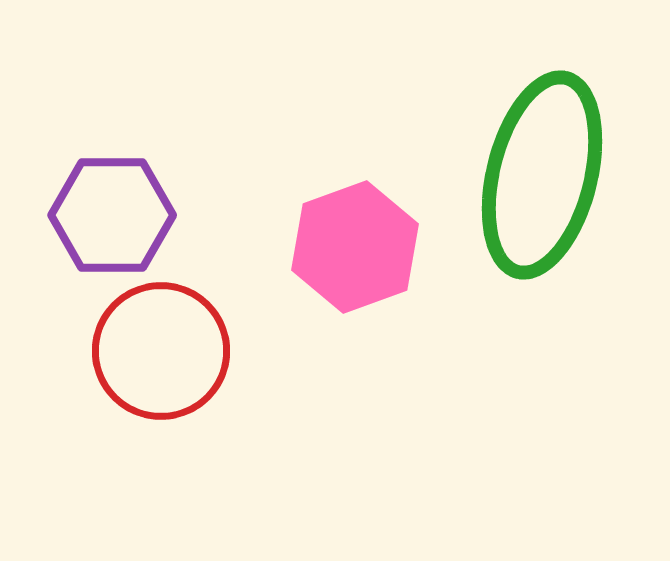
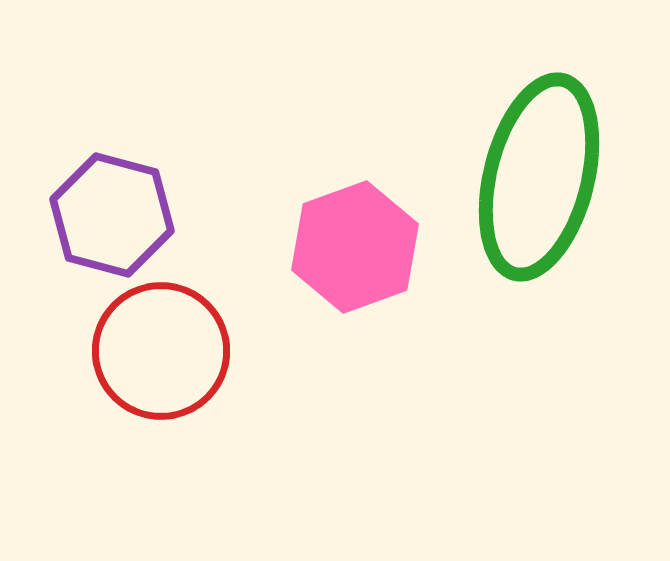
green ellipse: moved 3 px left, 2 px down
purple hexagon: rotated 15 degrees clockwise
